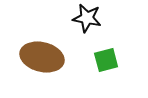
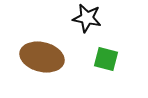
green square: moved 1 px up; rotated 30 degrees clockwise
